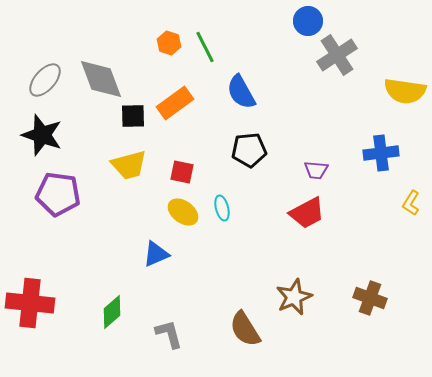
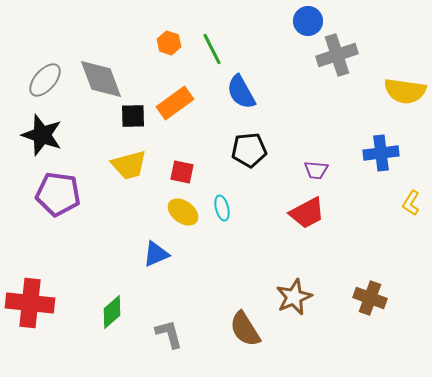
green line: moved 7 px right, 2 px down
gray cross: rotated 15 degrees clockwise
